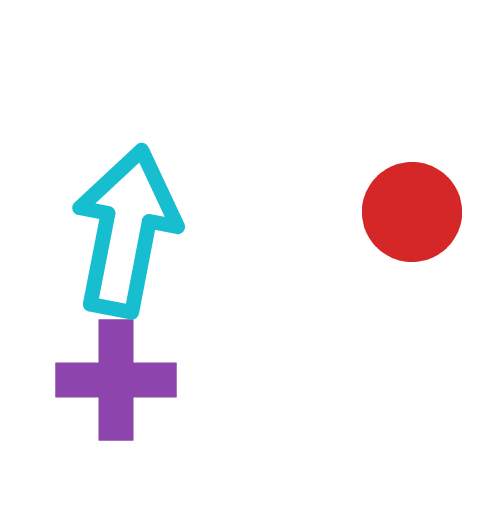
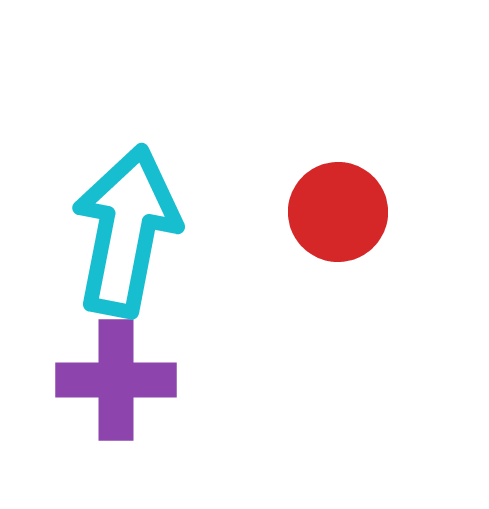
red circle: moved 74 px left
